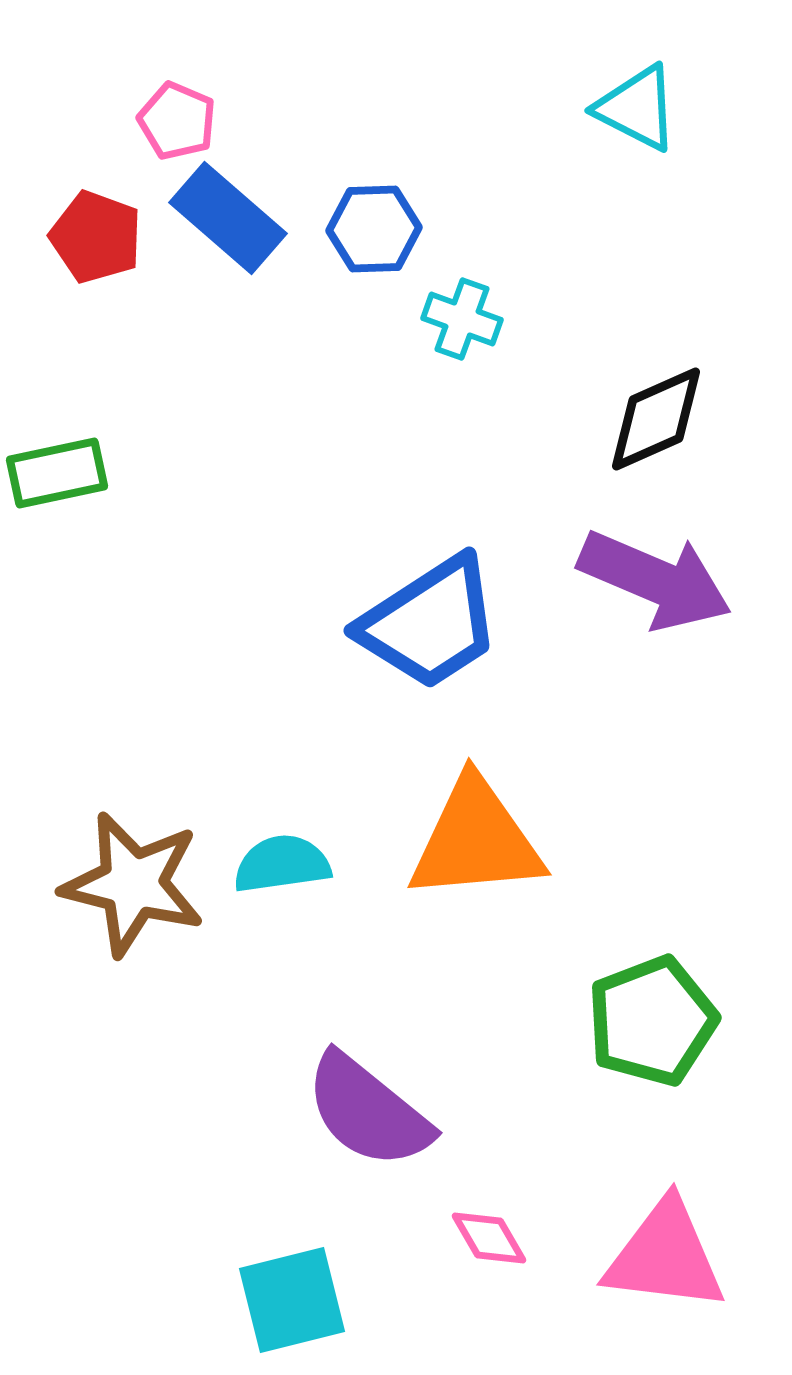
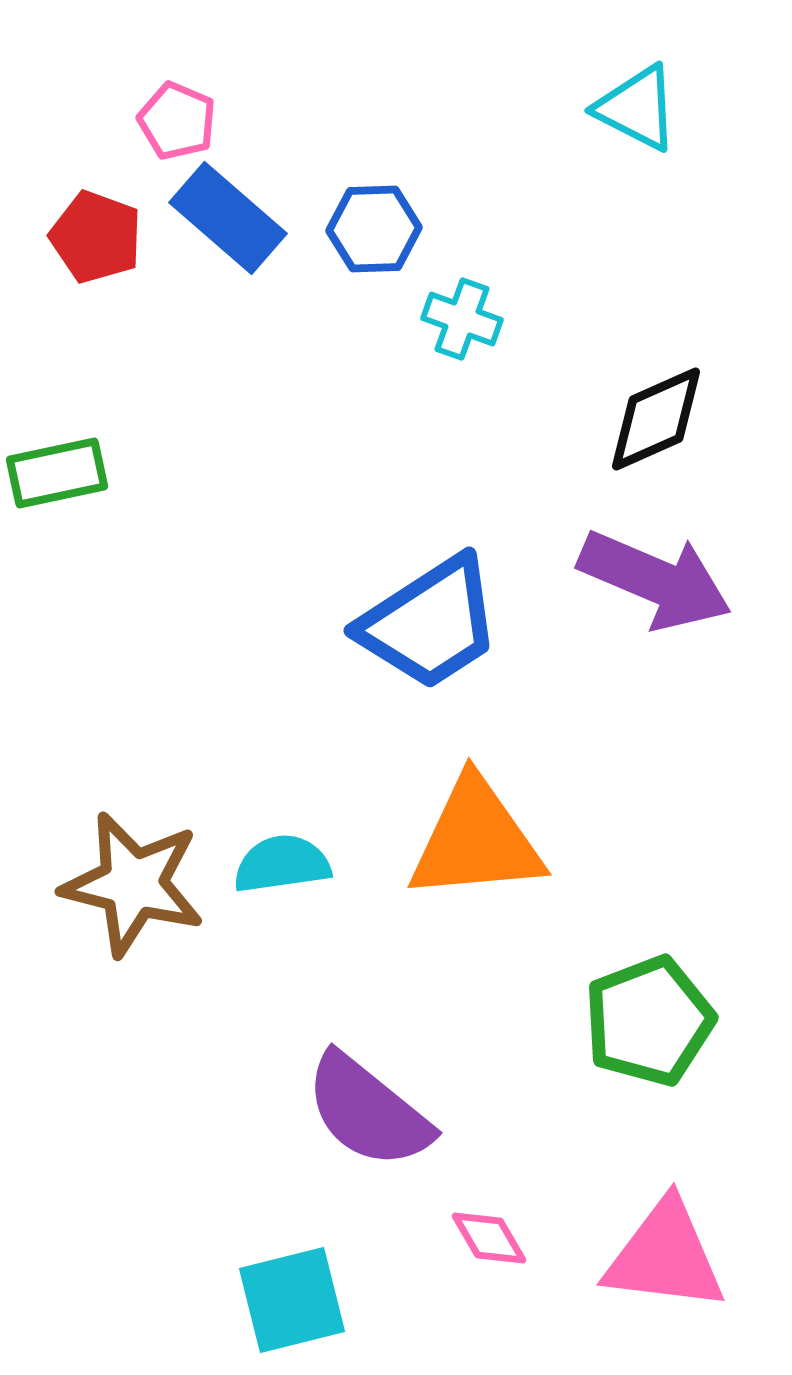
green pentagon: moved 3 px left
